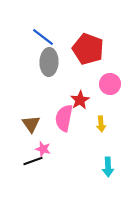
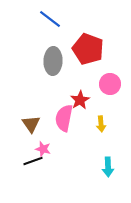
blue line: moved 7 px right, 18 px up
gray ellipse: moved 4 px right, 1 px up
